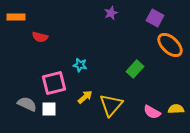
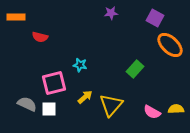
purple star: rotated 16 degrees clockwise
